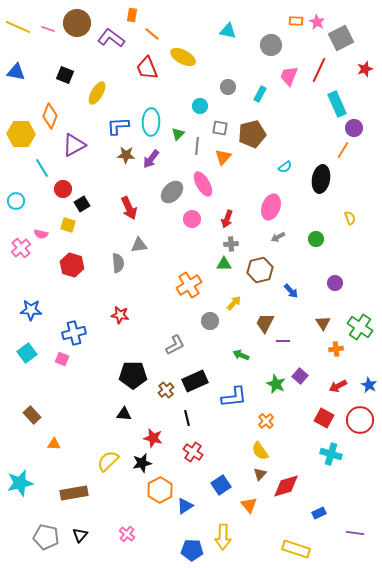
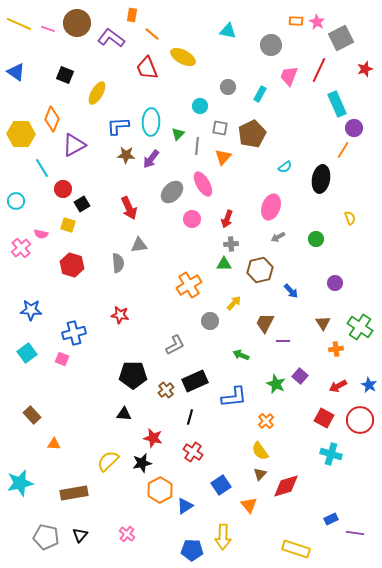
yellow line at (18, 27): moved 1 px right, 3 px up
blue triangle at (16, 72): rotated 24 degrees clockwise
orange diamond at (50, 116): moved 2 px right, 3 px down
brown pentagon at (252, 134): rotated 12 degrees counterclockwise
black line at (187, 418): moved 3 px right, 1 px up; rotated 28 degrees clockwise
blue rectangle at (319, 513): moved 12 px right, 6 px down
